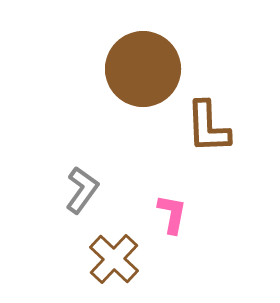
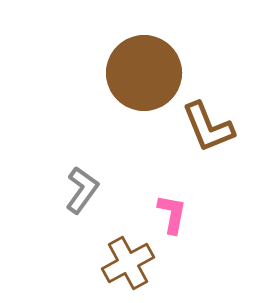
brown circle: moved 1 px right, 4 px down
brown L-shape: rotated 20 degrees counterclockwise
brown cross: moved 14 px right, 4 px down; rotated 18 degrees clockwise
